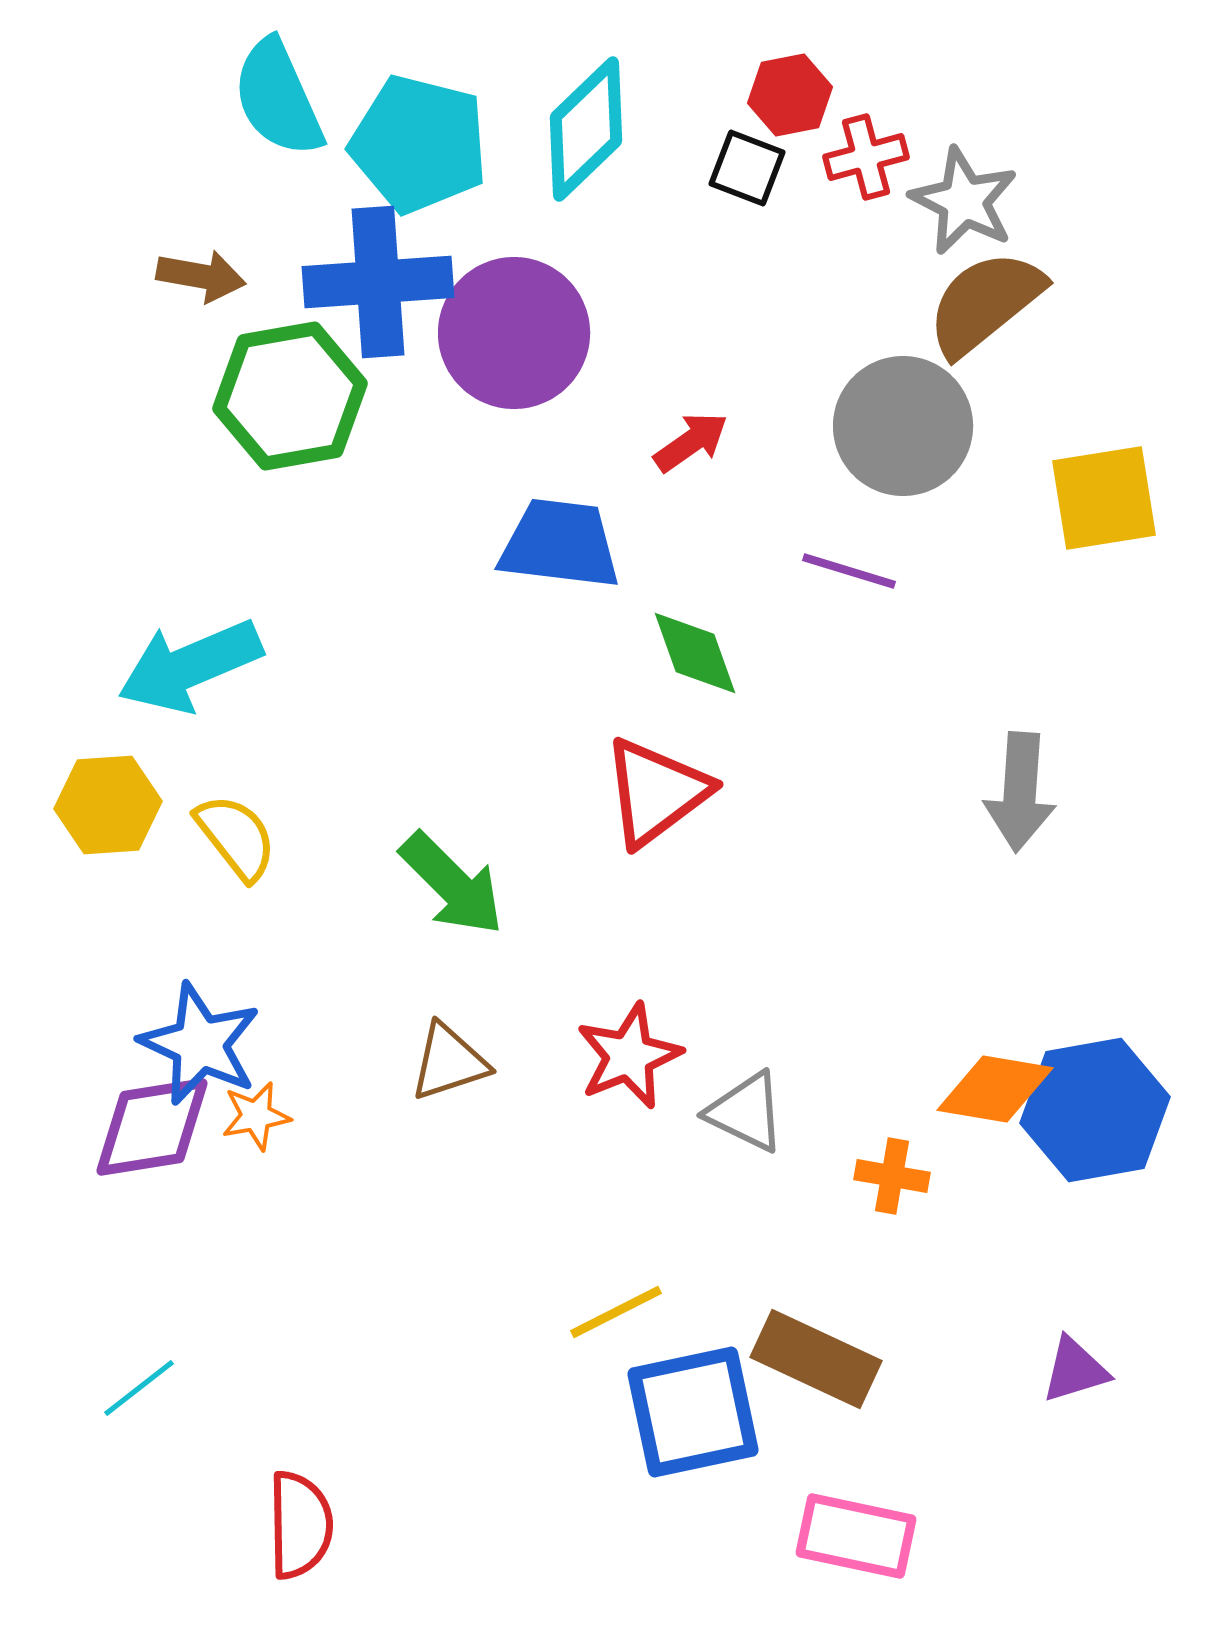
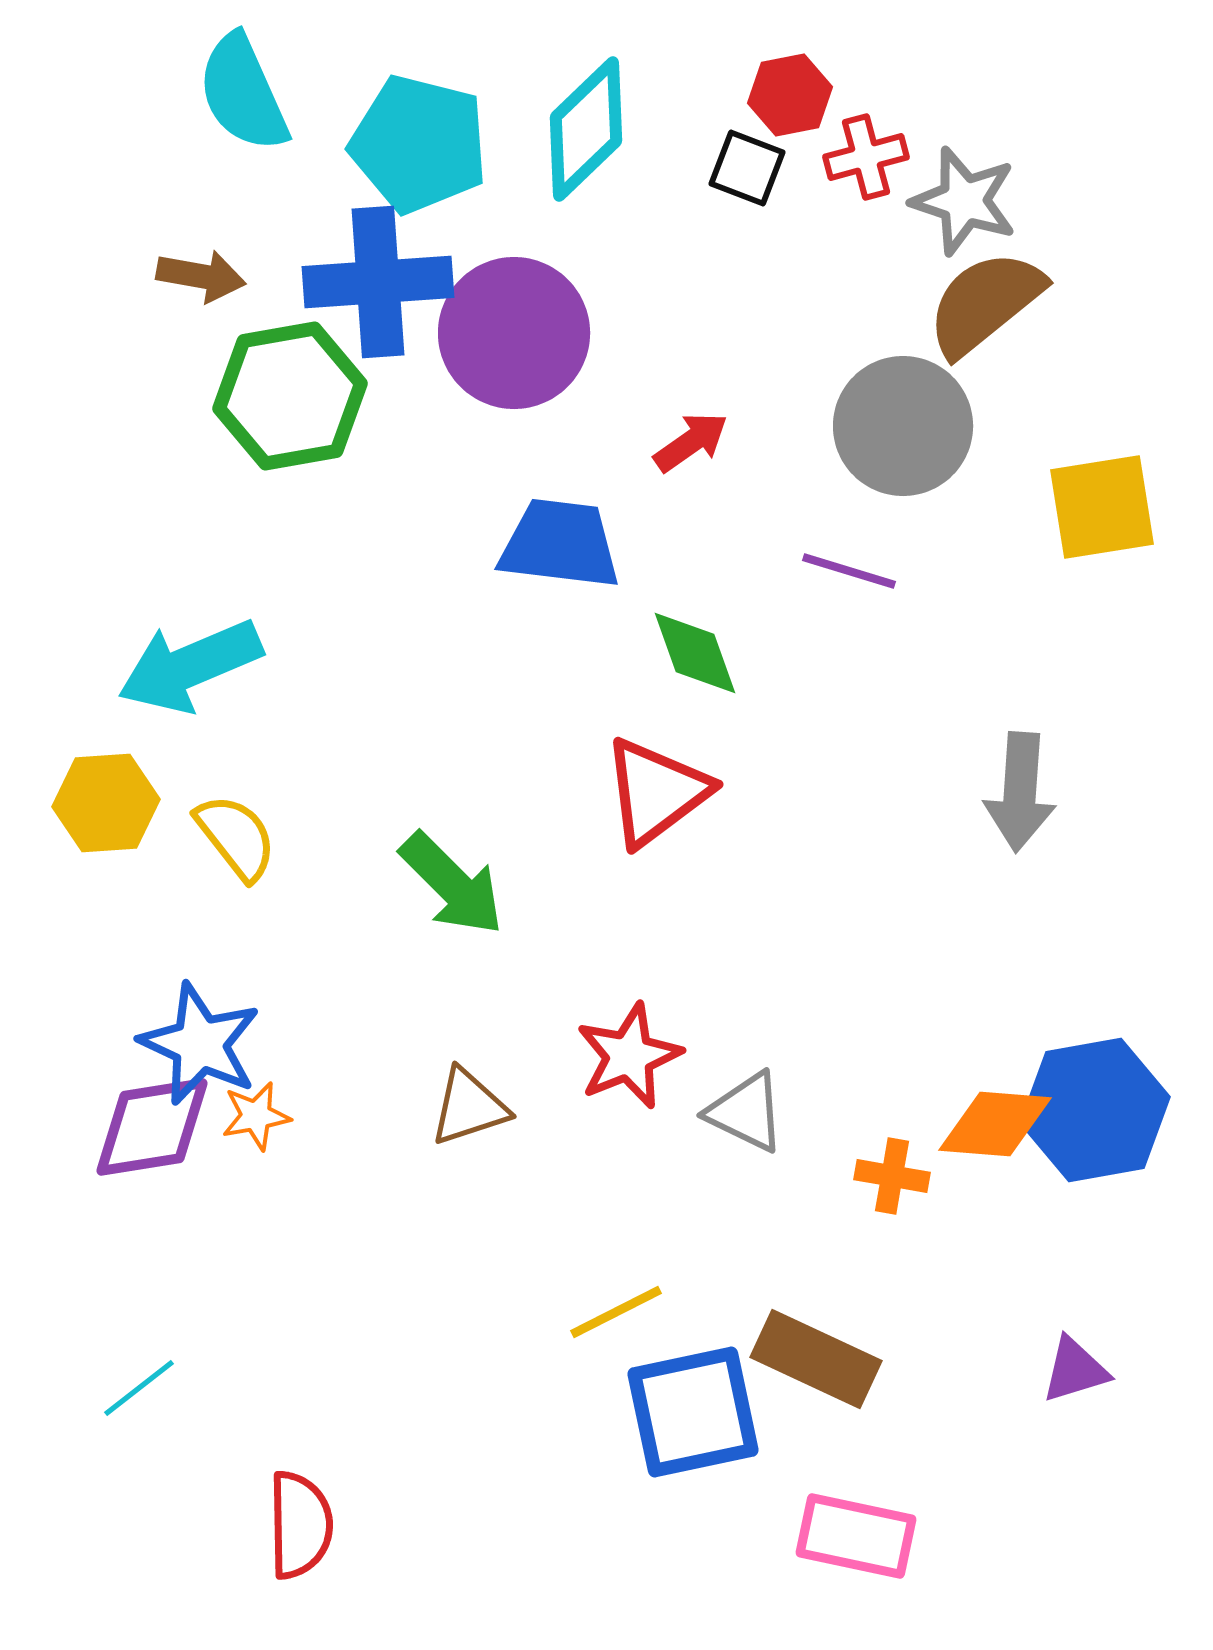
cyan semicircle: moved 35 px left, 5 px up
gray star: rotated 9 degrees counterclockwise
yellow square: moved 2 px left, 9 px down
yellow hexagon: moved 2 px left, 2 px up
brown triangle: moved 20 px right, 45 px down
orange diamond: moved 35 px down; rotated 5 degrees counterclockwise
